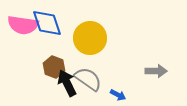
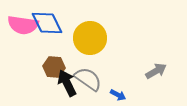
blue diamond: rotated 8 degrees counterclockwise
brown hexagon: rotated 15 degrees counterclockwise
gray arrow: rotated 30 degrees counterclockwise
